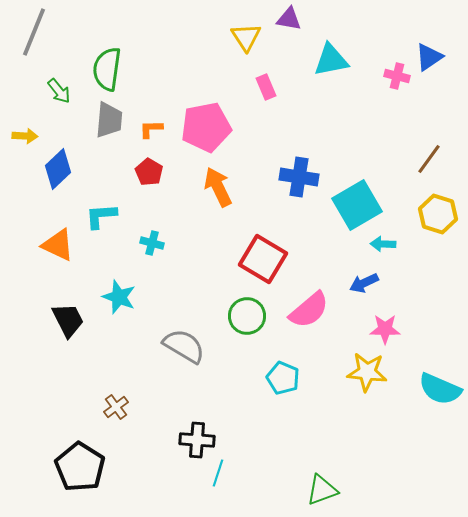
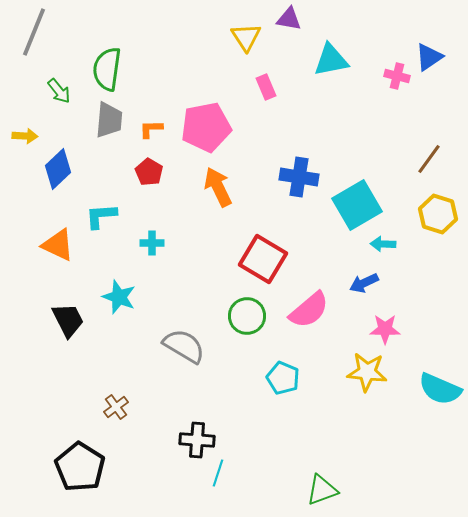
cyan cross: rotated 15 degrees counterclockwise
